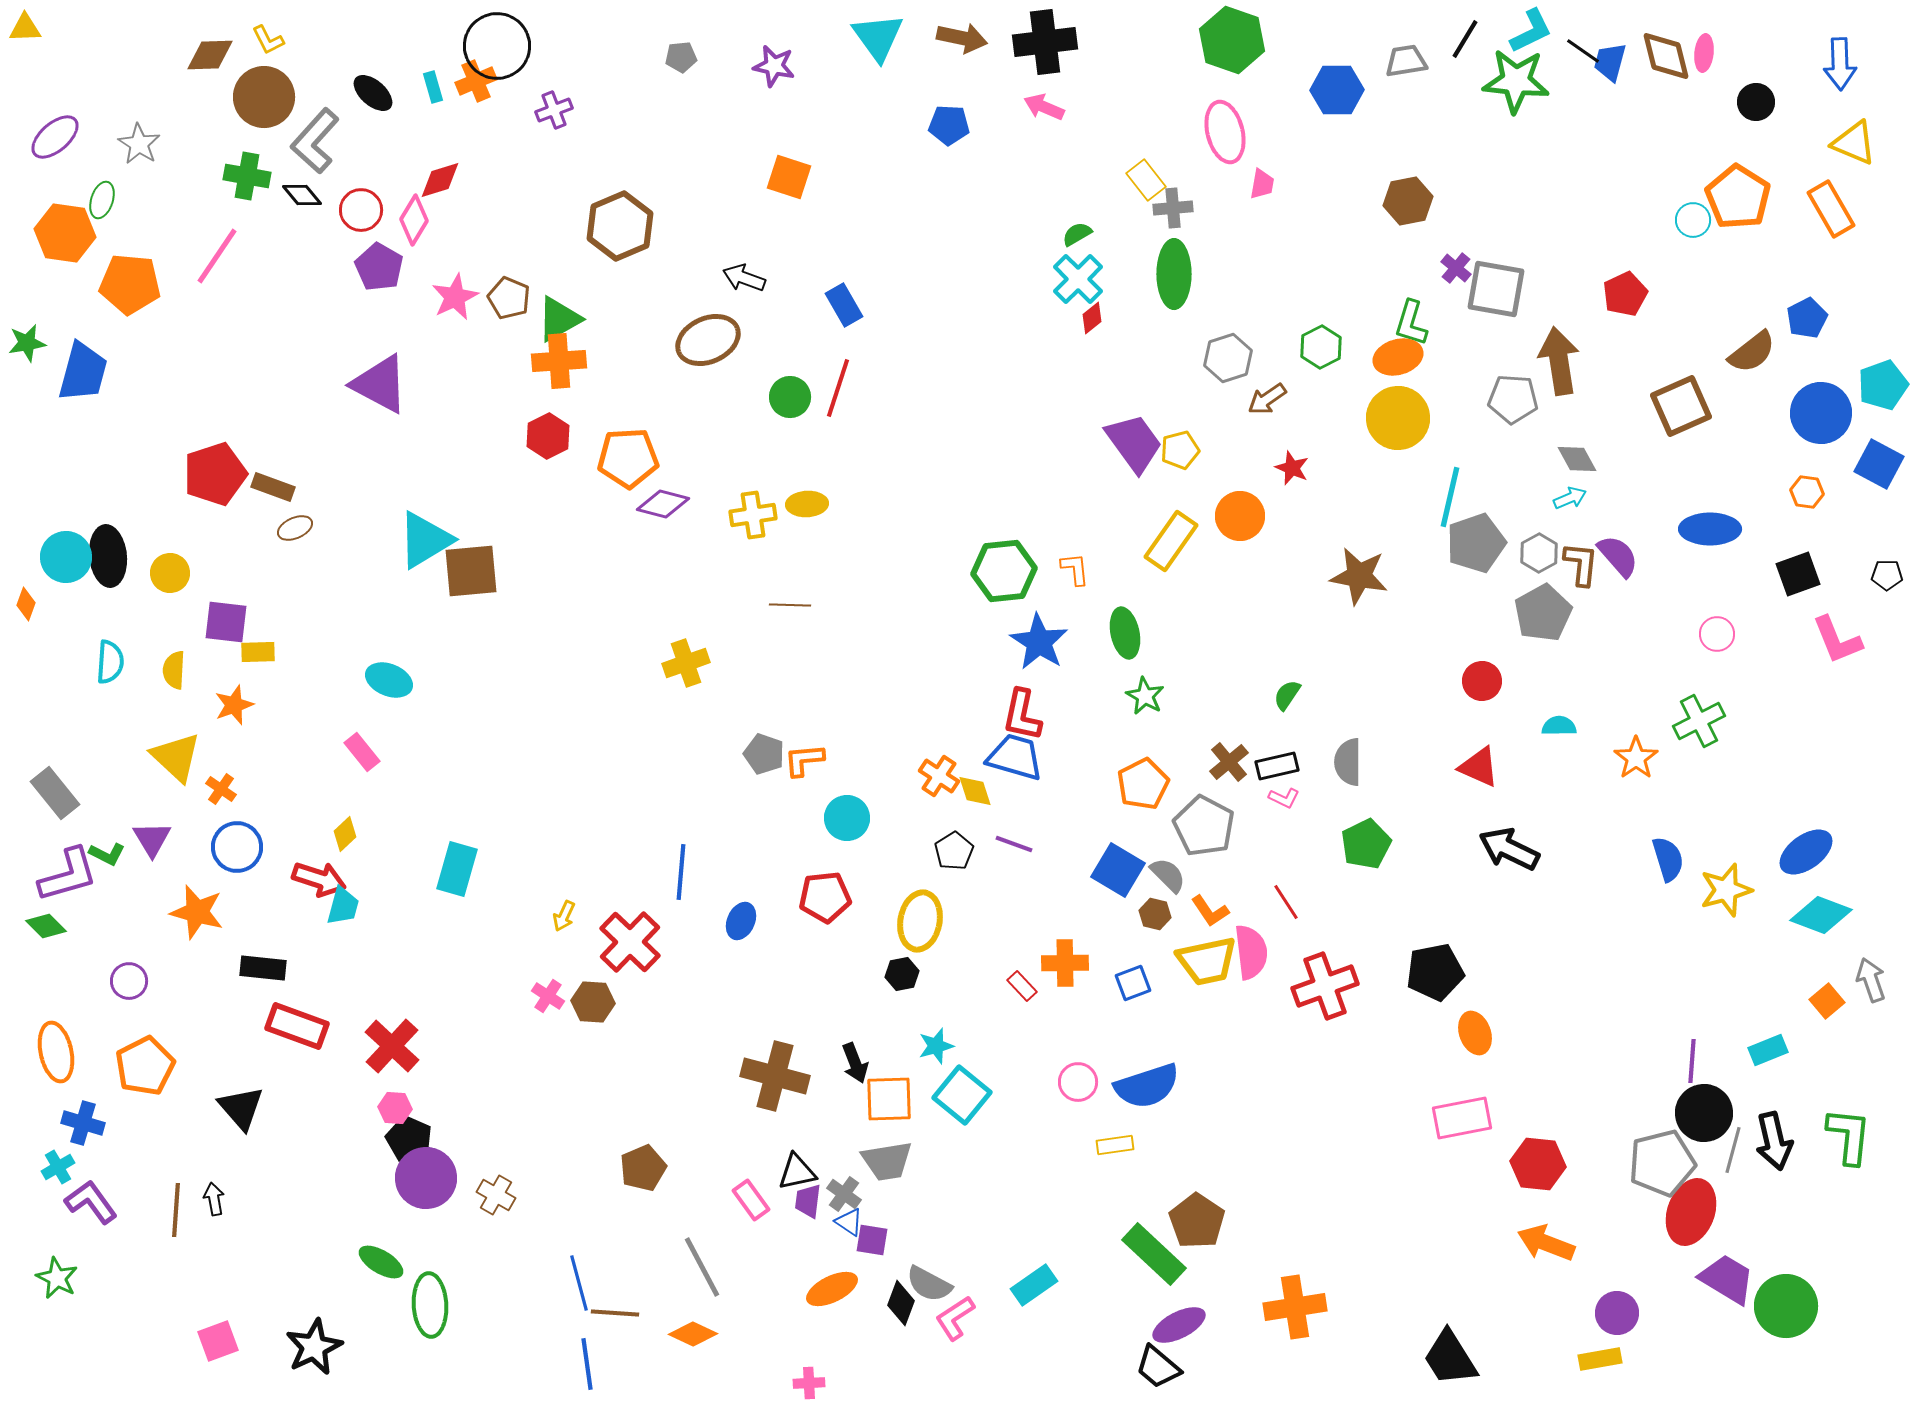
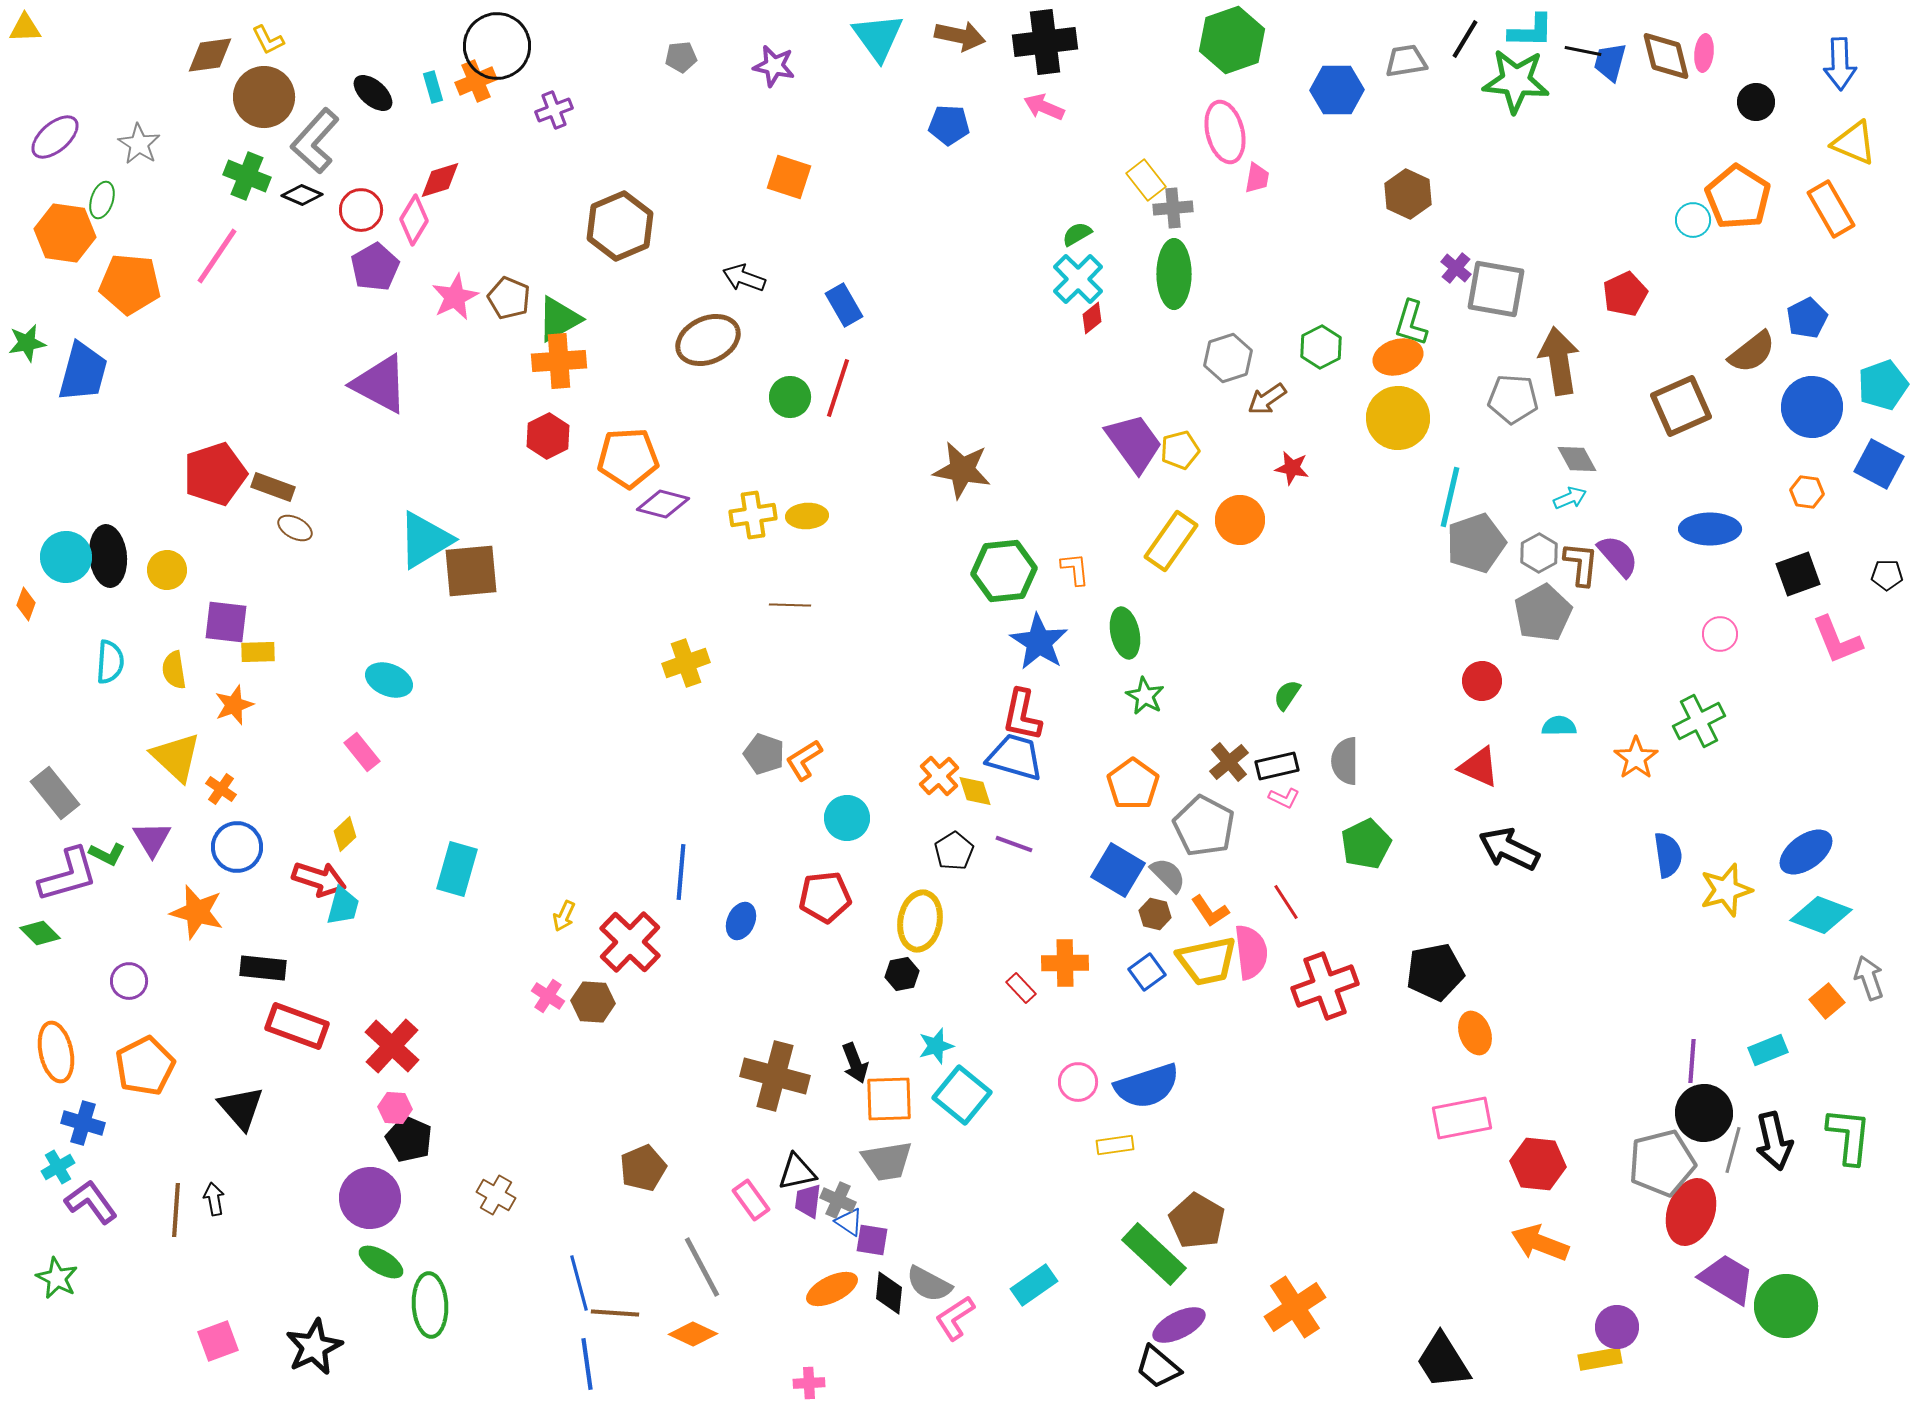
cyan L-shape at (1531, 31): rotated 27 degrees clockwise
brown arrow at (962, 38): moved 2 px left, 2 px up
green hexagon at (1232, 40): rotated 22 degrees clockwise
black line at (1583, 51): rotated 24 degrees counterclockwise
brown diamond at (210, 55): rotated 6 degrees counterclockwise
green cross at (247, 176): rotated 12 degrees clockwise
pink trapezoid at (1262, 184): moved 5 px left, 6 px up
black diamond at (302, 195): rotated 27 degrees counterclockwise
brown hexagon at (1408, 201): moved 7 px up; rotated 24 degrees counterclockwise
purple pentagon at (379, 267): moved 4 px left; rotated 12 degrees clockwise
blue circle at (1821, 413): moved 9 px left, 6 px up
red star at (1292, 468): rotated 12 degrees counterclockwise
yellow ellipse at (807, 504): moved 12 px down
orange circle at (1240, 516): moved 4 px down
brown ellipse at (295, 528): rotated 52 degrees clockwise
yellow circle at (170, 573): moved 3 px left, 3 px up
brown star at (1359, 576): moved 397 px left, 106 px up
pink circle at (1717, 634): moved 3 px right
yellow semicircle at (174, 670): rotated 12 degrees counterclockwise
orange L-shape at (804, 760): rotated 27 degrees counterclockwise
gray semicircle at (1348, 762): moved 3 px left, 1 px up
orange cross at (939, 776): rotated 15 degrees clockwise
orange pentagon at (1143, 784): moved 10 px left; rotated 9 degrees counterclockwise
blue semicircle at (1668, 859): moved 4 px up; rotated 9 degrees clockwise
green diamond at (46, 926): moved 6 px left, 7 px down
gray arrow at (1871, 980): moved 2 px left, 2 px up
blue square at (1133, 983): moved 14 px right, 11 px up; rotated 15 degrees counterclockwise
red rectangle at (1022, 986): moved 1 px left, 2 px down
purple circle at (426, 1178): moved 56 px left, 20 px down
gray cross at (844, 1194): moved 6 px left, 6 px down; rotated 12 degrees counterclockwise
brown pentagon at (1197, 1221): rotated 4 degrees counterclockwise
orange arrow at (1546, 1243): moved 6 px left
black diamond at (901, 1303): moved 12 px left, 10 px up; rotated 15 degrees counterclockwise
orange cross at (1295, 1307): rotated 24 degrees counterclockwise
purple circle at (1617, 1313): moved 14 px down
black trapezoid at (1450, 1358): moved 7 px left, 3 px down
